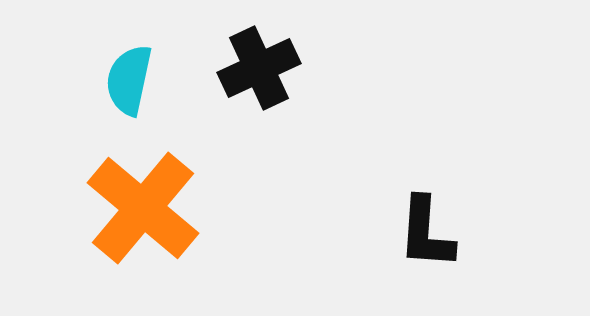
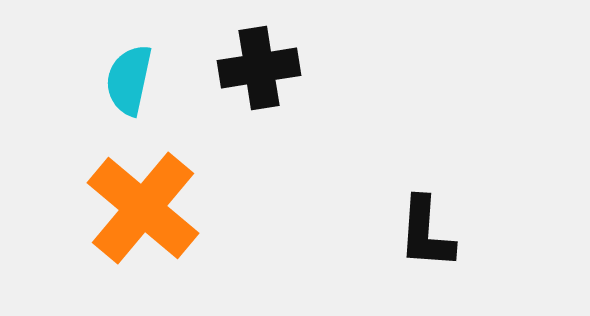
black cross: rotated 16 degrees clockwise
